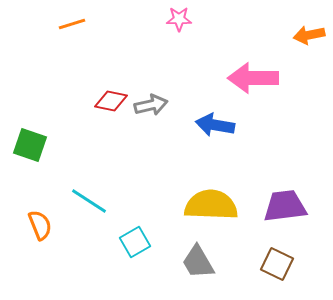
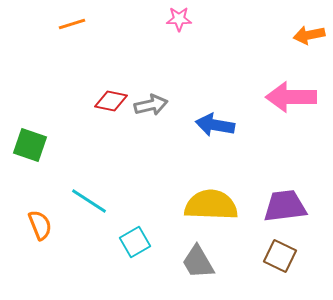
pink arrow: moved 38 px right, 19 px down
brown square: moved 3 px right, 8 px up
